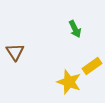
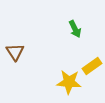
yellow star: rotated 15 degrees counterclockwise
